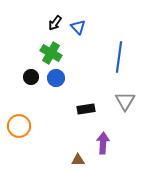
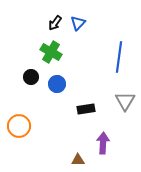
blue triangle: moved 4 px up; rotated 28 degrees clockwise
green cross: moved 1 px up
blue circle: moved 1 px right, 6 px down
